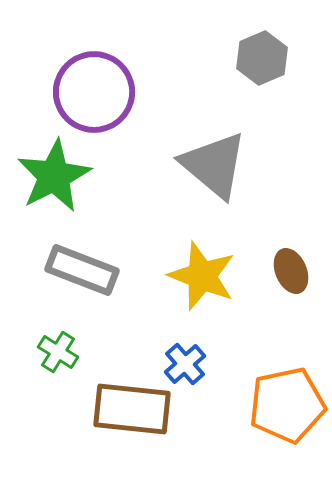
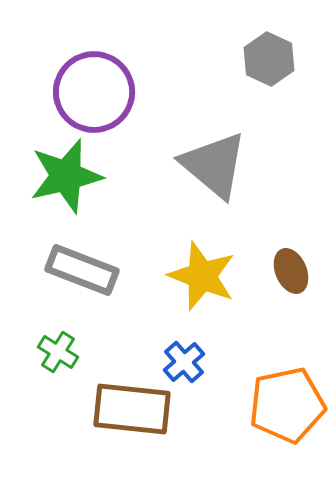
gray hexagon: moved 7 px right, 1 px down; rotated 12 degrees counterclockwise
green star: moved 12 px right; rotated 14 degrees clockwise
blue cross: moved 1 px left, 2 px up
